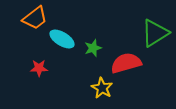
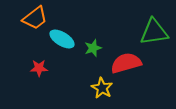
green triangle: moved 1 px left, 1 px up; rotated 24 degrees clockwise
